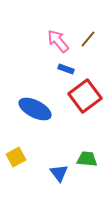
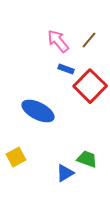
brown line: moved 1 px right, 1 px down
red square: moved 5 px right, 10 px up; rotated 8 degrees counterclockwise
blue ellipse: moved 3 px right, 2 px down
green trapezoid: rotated 15 degrees clockwise
blue triangle: moved 6 px right; rotated 36 degrees clockwise
